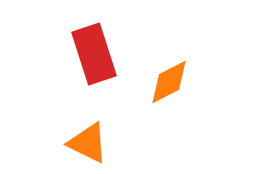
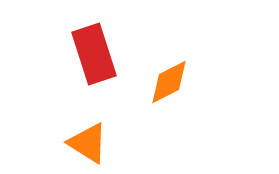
orange triangle: rotated 6 degrees clockwise
